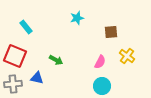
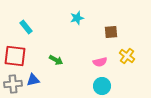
red square: rotated 15 degrees counterclockwise
pink semicircle: rotated 48 degrees clockwise
blue triangle: moved 4 px left, 2 px down; rotated 24 degrees counterclockwise
